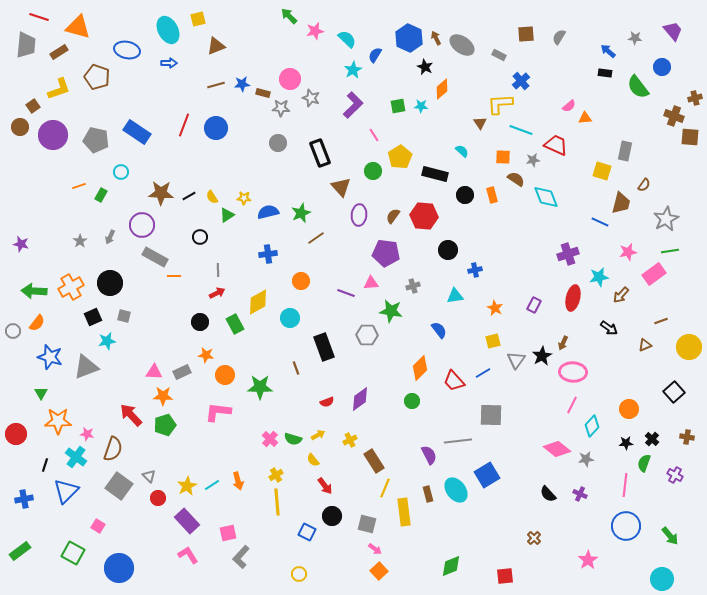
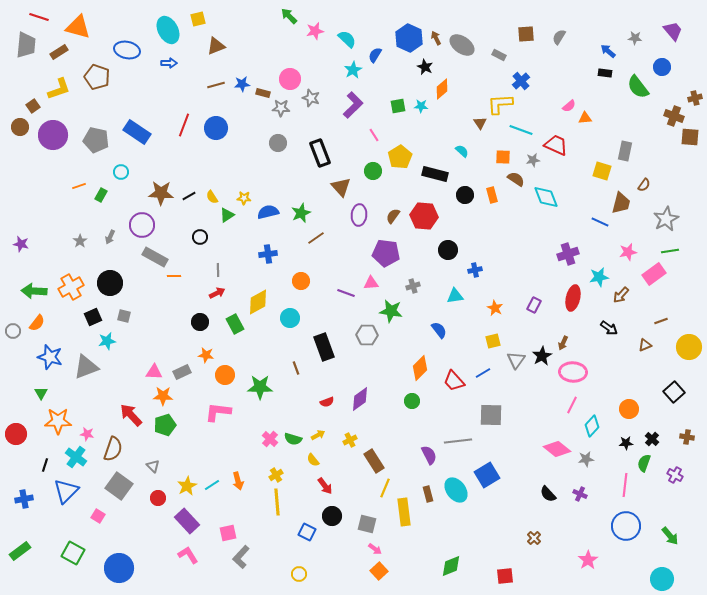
gray triangle at (149, 476): moved 4 px right, 10 px up
pink square at (98, 526): moved 10 px up
